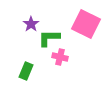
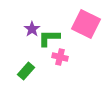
purple star: moved 1 px right, 5 px down
green rectangle: rotated 18 degrees clockwise
